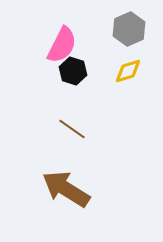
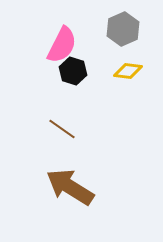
gray hexagon: moved 6 px left
yellow diamond: rotated 24 degrees clockwise
brown line: moved 10 px left
brown arrow: moved 4 px right, 2 px up
